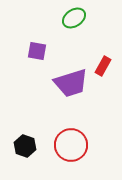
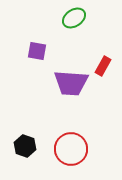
purple trapezoid: rotated 21 degrees clockwise
red circle: moved 4 px down
